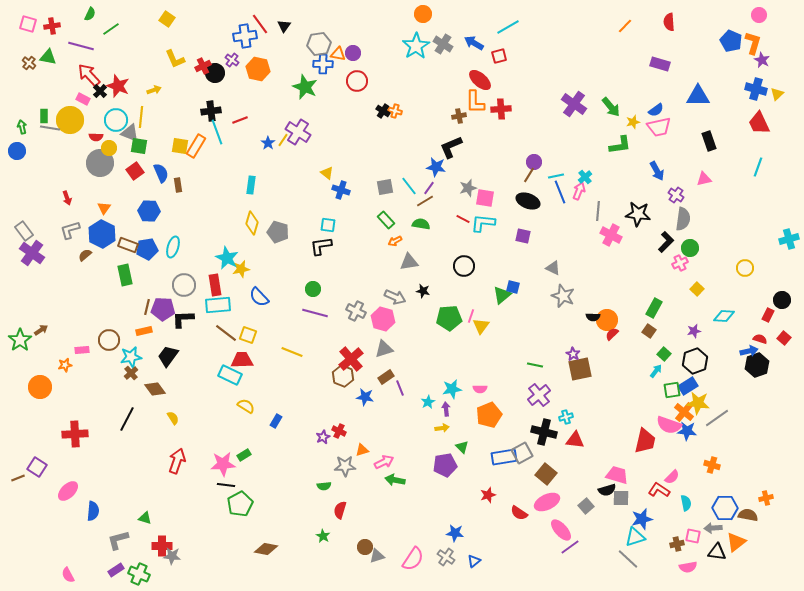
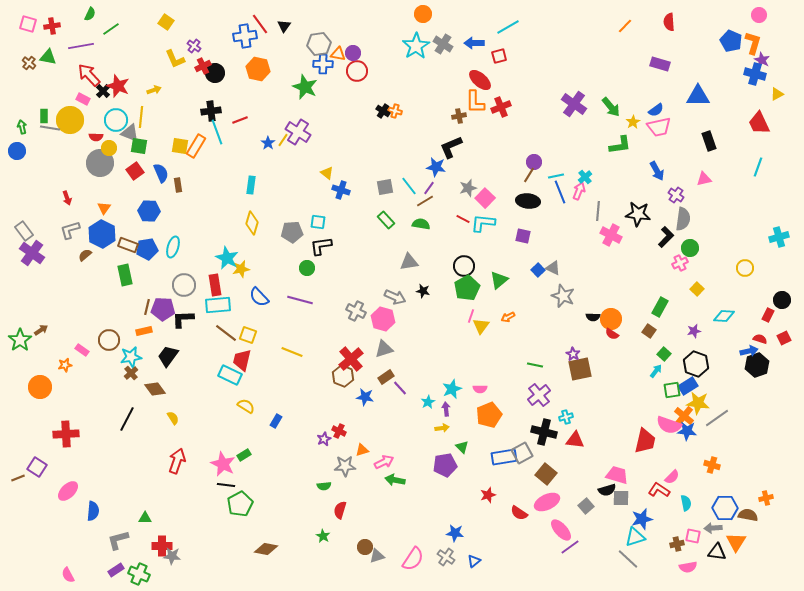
yellow square at (167, 19): moved 1 px left, 3 px down
blue arrow at (474, 43): rotated 30 degrees counterclockwise
purple line at (81, 46): rotated 25 degrees counterclockwise
purple cross at (232, 60): moved 38 px left, 14 px up
red circle at (357, 81): moved 10 px up
blue cross at (756, 89): moved 1 px left, 15 px up
black cross at (100, 91): moved 3 px right
yellow triangle at (777, 94): rotated 16 degrees clockwise
red cross at (501, 109): moved 2 px up; rotated 18 degrees counterclockwise
yellow star at (633, 122): rotated 16 degrees counterclockwise
pink square at (485, 198): rotated 36 degrees clockwise
black ellipse at (528, 201): rotated 15 degrees counterclockwise
cyan square at (328, 225): moved 10 px left, 3 px up
gray pentagon at (278, 232): moved 14 px right; rotated 20 degrees counterclockwise
cyan cross at (789, 239): moved 10 px left, 2 px up
orange arrow at (395, 241): moved 113 px right, 76 px down
black L-shape at (666, 242): moved 5 px up
blue square at (513, 287): moved 25 px right, 17 px up; rotated 32 degrees clockwise
green circle at (313, 289): moved 6 px left, 21 px up
green triangle at (502, 295): moved 3 px left, 15 px up
green rectangle at (654, 308): moved 6 px right, 1 px up
purple line at (315, 313): moved 15 px left, 13 px up
green pentagon at (449, 318): moved 18 px right, 30 px up; rotated 25 degrees counterclockwise
orange circle at (607, 320): moved 4 px right, 1 px up
red semicircle at (612, 334): rotated 104 degrees counterclockwise
red square at (784, 338): rotated 24 degrees clockwise
pink rectangle at (82, 350): rotated 40 degrees clockwise
red trapezoid at (242, 360): rotated 75 degrees counterclockwise
black hexagon at (695, 361): moved 1 px right, 3 px down; rotated 20 degrees counterclockwise
purple line at (400, 388): rotated 21 degrees counterclockwise
cyan star at (452, 389): rotated 12 degrees counterclockwise
orange cross at (684, 412): moved 4 px down
red cross at (75, 434): moved 9 px left
purple star at (323, 437): moved 1 px right, 2 px down
pink star at (223, 464): rotated 30 degrees clockwise
green triangle at (145, 518): rotated 16 degrees counterclockwise
orange triangle at (736, 542): rotated 20 degrees counterclockwise
